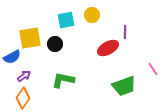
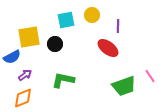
purple line: moved 7 px left, 6 px up
yellow square: moved 1 px left, 1 px up
red ellipse: rotated 65 degrees clockwise
pink line: moved 3 px left, 7 px down
purple arrow: moved 1 px right, 1 px up
orange diamond: rotated 35 degrees clockwise
